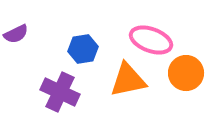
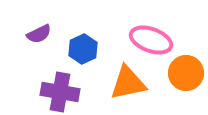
purple semicircle: moved 23 px right
blue hexagon: rotated 16 degrees counterclockwise
orange triangle: moved 3 px down
purple cross: rotated 15 degrees counterclockwise
